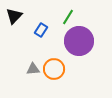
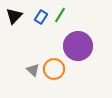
green line: moved 8 px left, 2 px up
blue rectangle: moved 13 px up
purple circle: moved 1 px left, 5 px down
gray triangle: moved 1 px down; rotated 48 degrees clockwise
